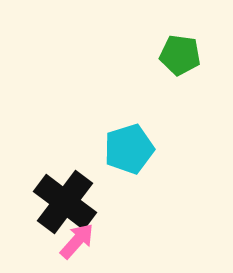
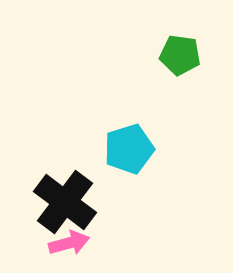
pink arrow: moved 8 px left, 2 px down; rotated 33 degrees clockwise
